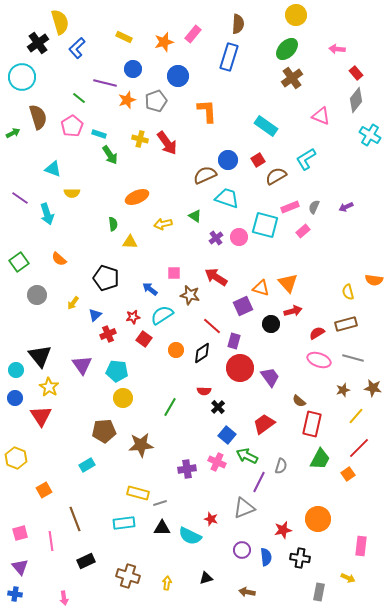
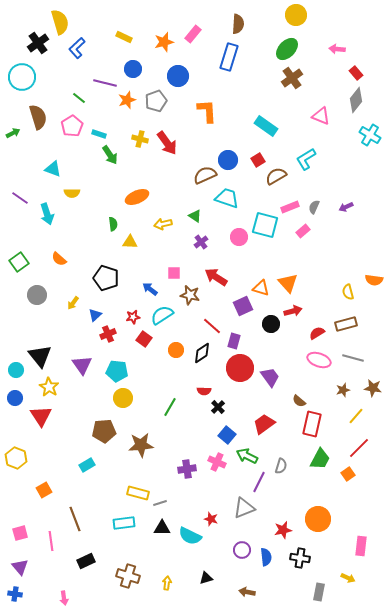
purple cross at (216, 238): moved 15 px left, 4 px down
